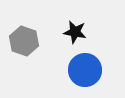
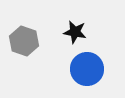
blue circle: moved 2 px right, 1 px up
